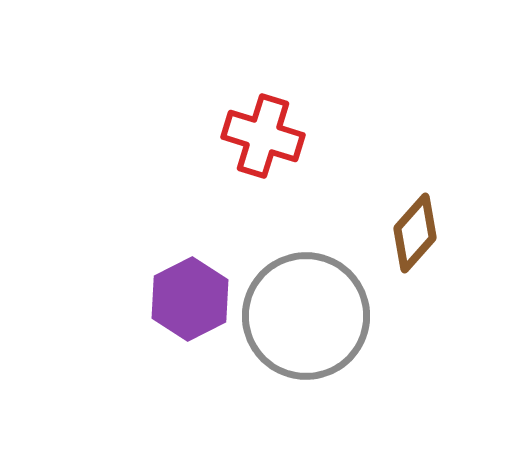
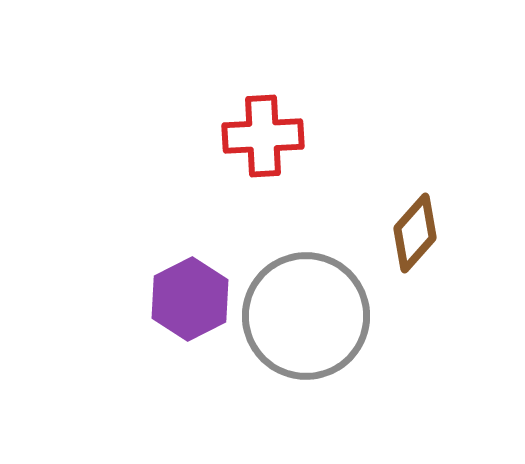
red cross: rotated 20 degrees counterclockwise
